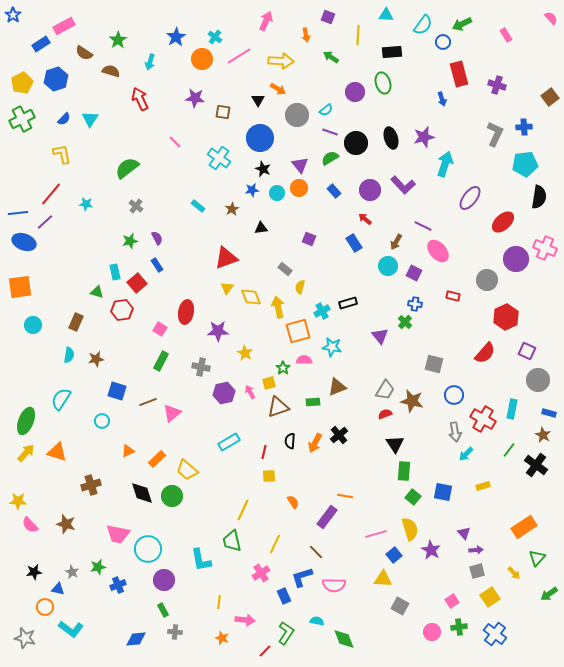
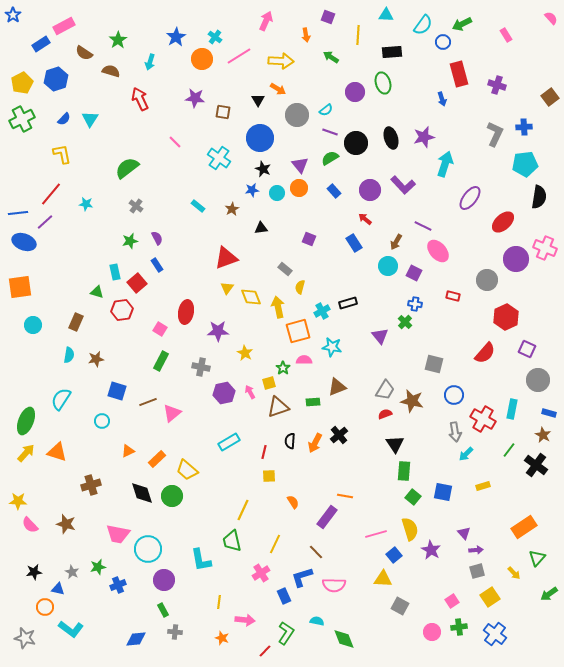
purple square at (527, 351): moved 2 px up
